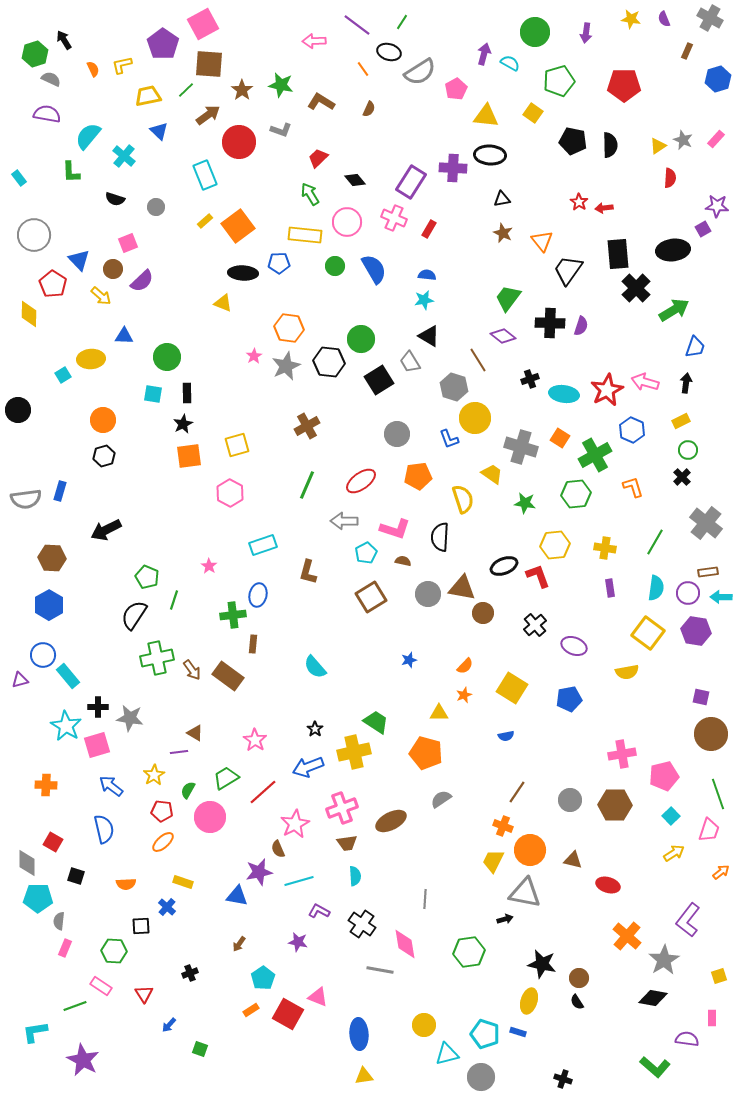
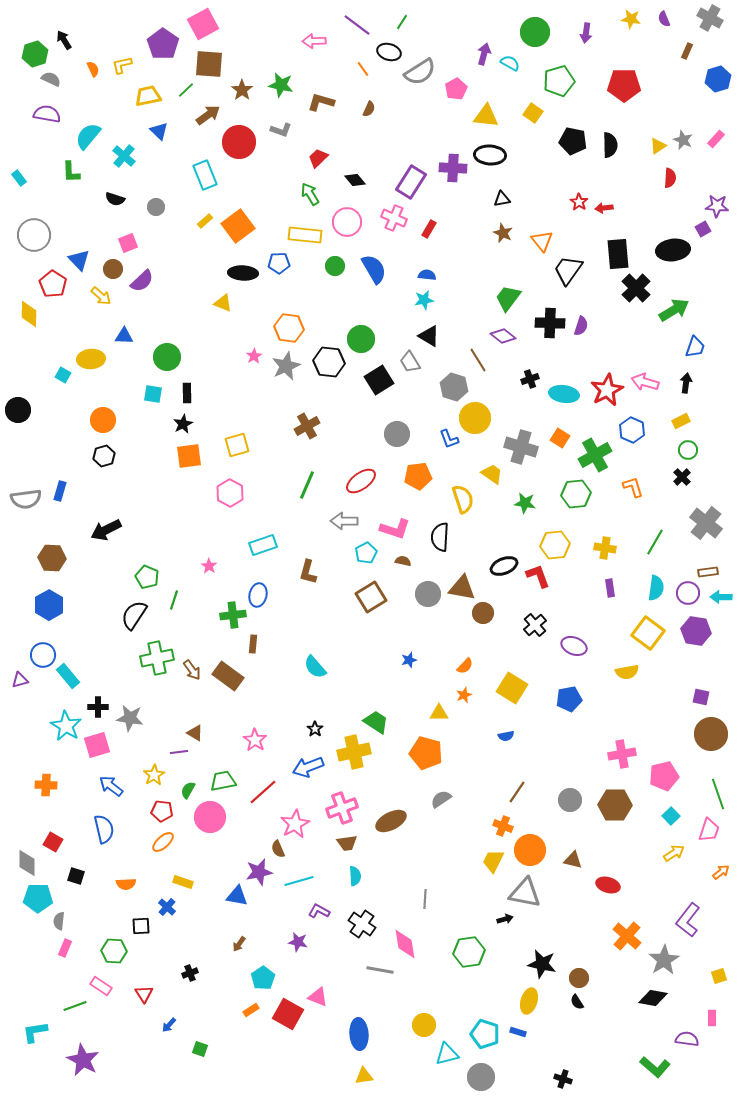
brown L-shape at (321, 102): rotated 16 degrees counterclockwise
cyan square at (63, 375): rotated 28 degrees counterclockwise
green trapezoid at (226, 778): moved 3 px left, 3 px down; rotated 20 degrees clockwise
